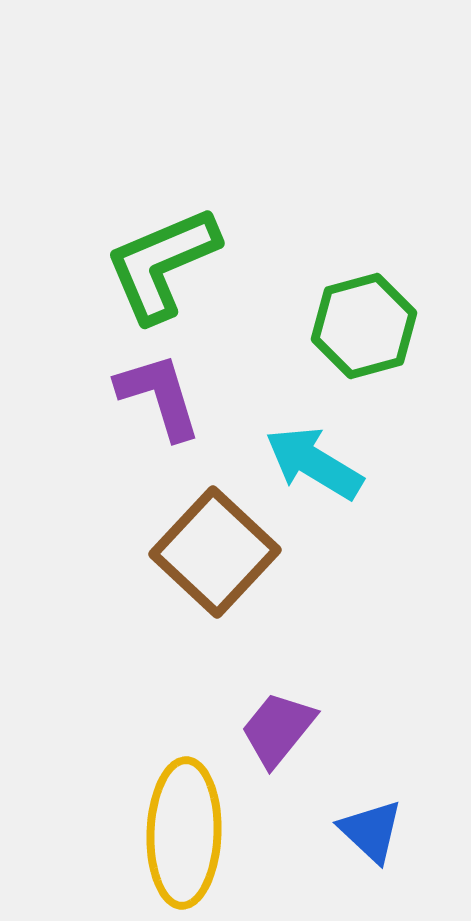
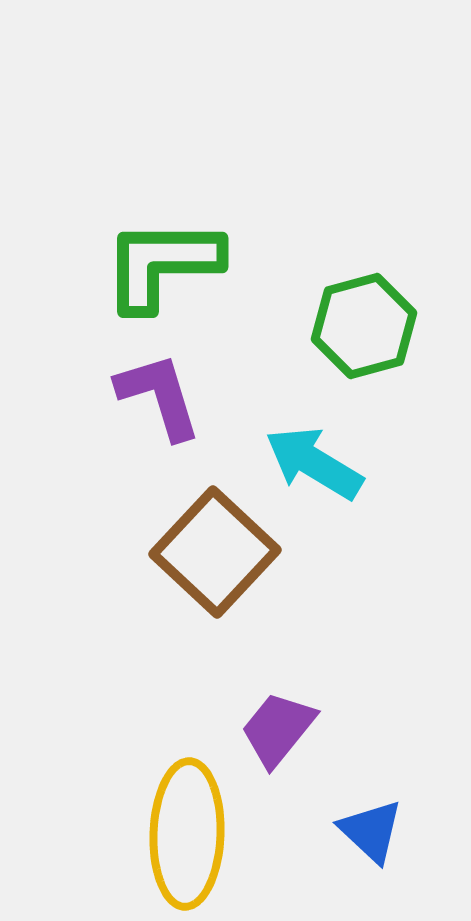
green L-shape: rotated 23 degrees clockwise
yellow ellipse: moved 3 px right, 1 px down
